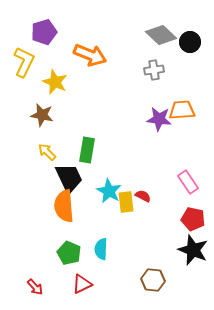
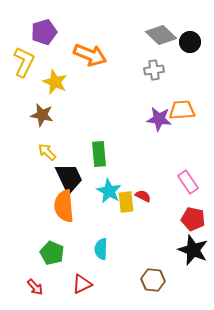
green rectangle: moved 12 px right, 4 px down; rotated 15 degrees counterclockwise
green pentagon: moved 17 px left
